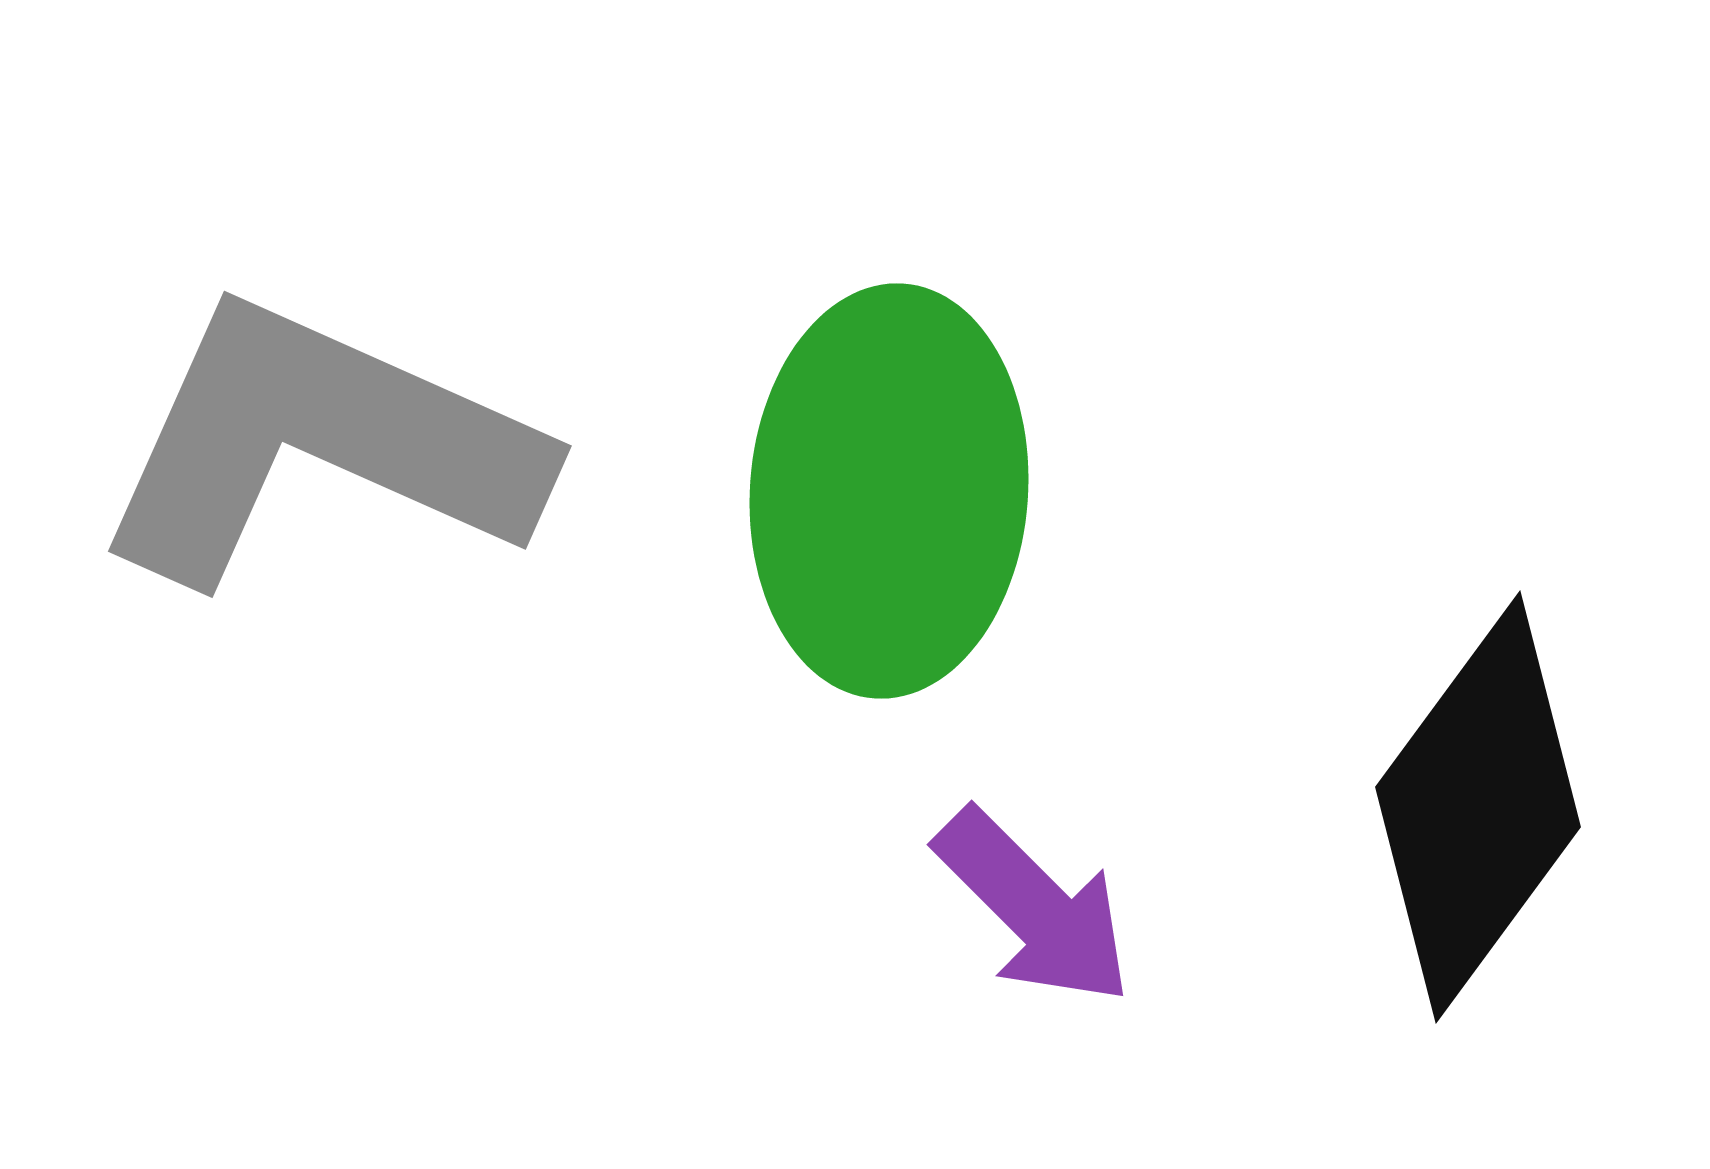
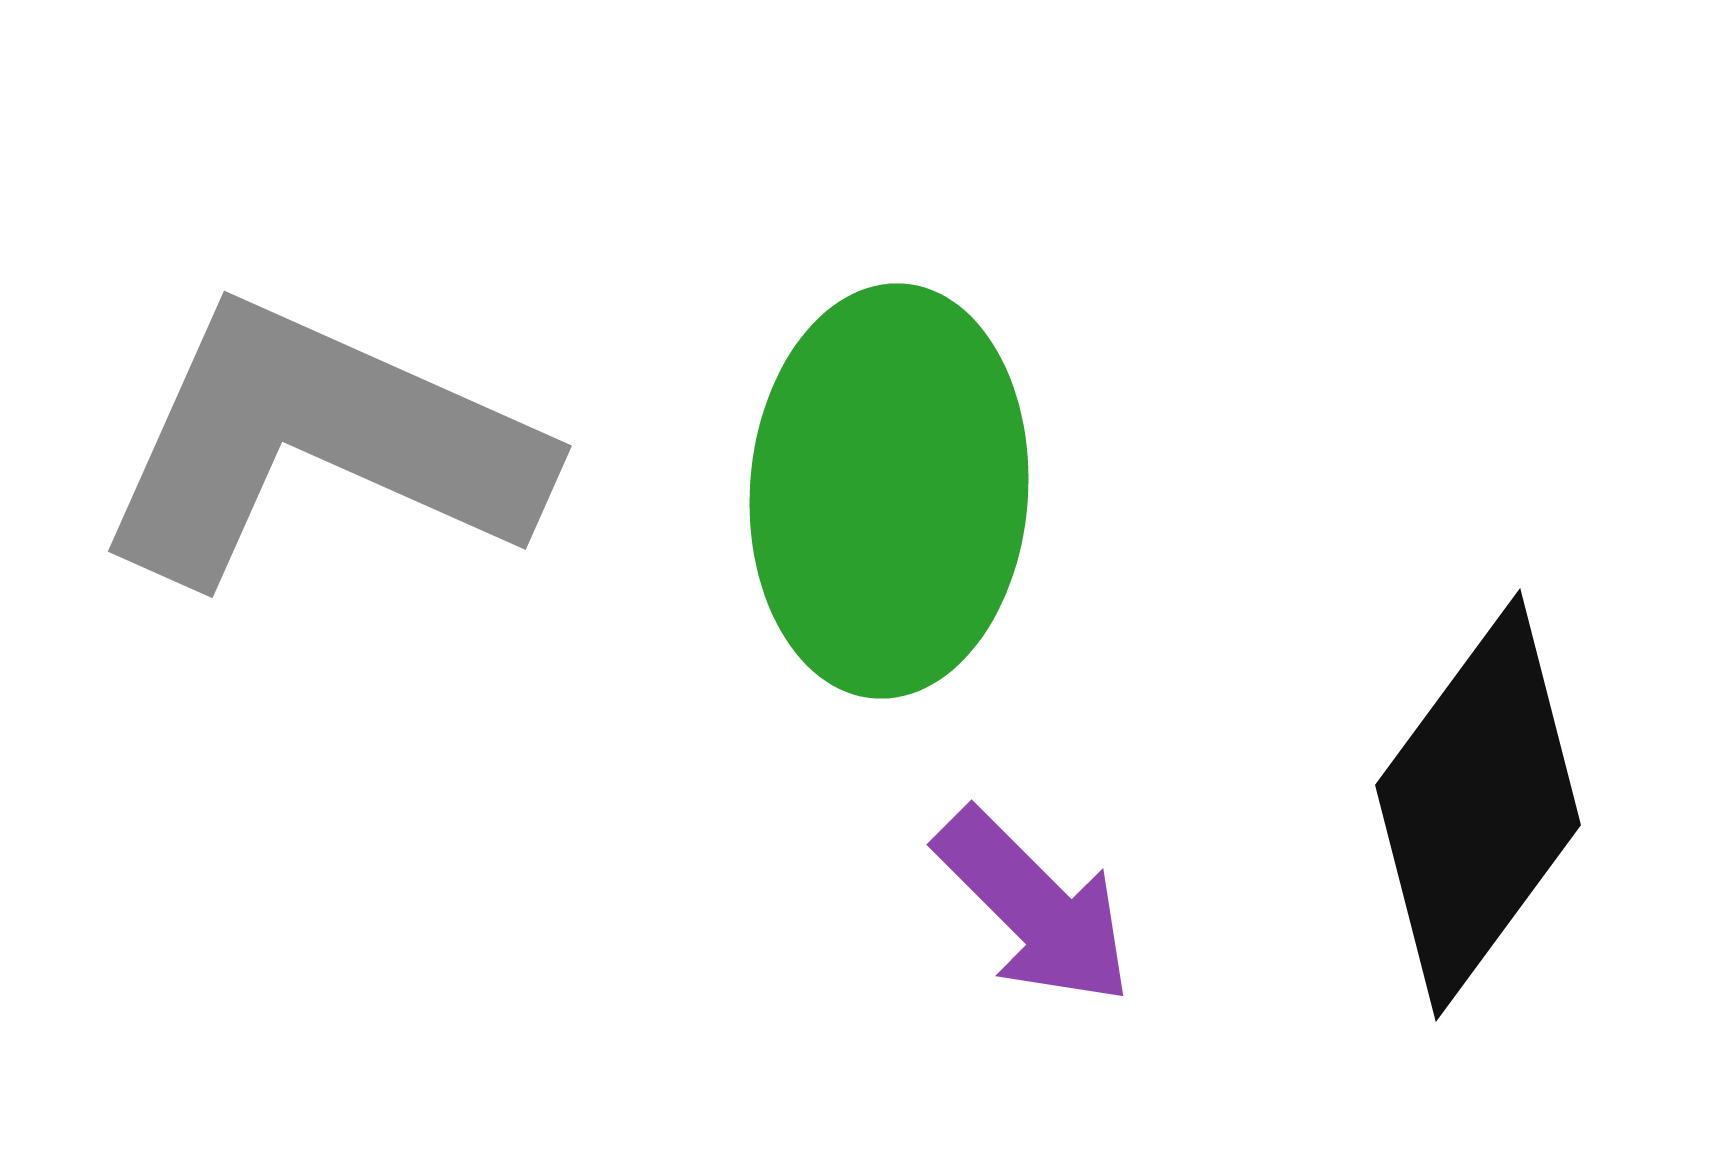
black diamond: moved 2 px up
